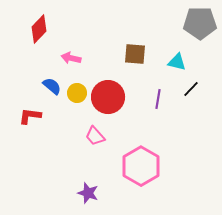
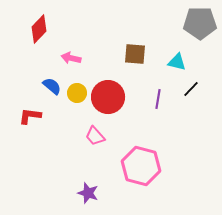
pink hexagon: rotated 15 degrees counterclockwise
